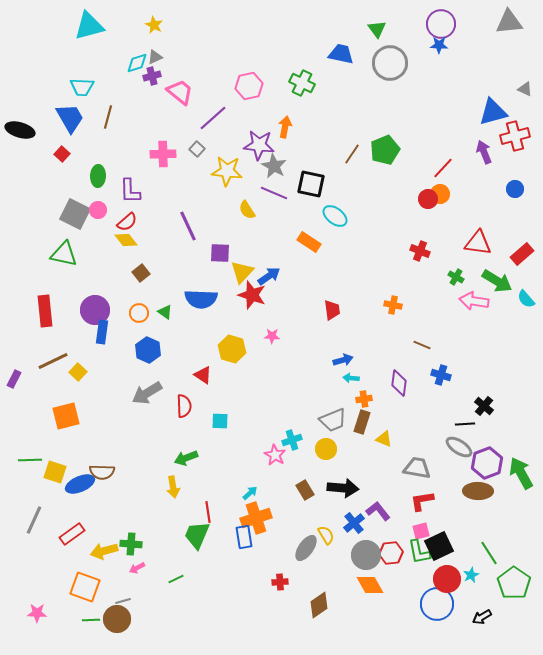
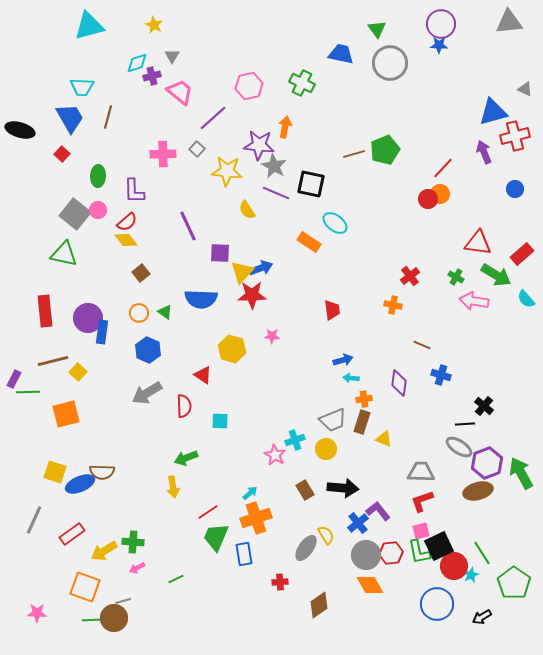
gray triangle at (155, 57): moved 17 px right, 1 px up; rotated 35 degrees counterclockwise
brown line at (352, 154): moved 2 px right; rotated 40 degrees clockwise
purple L-shape at (130, 191): moved 4 px right
purple line at (274, 193): moved 2 px right
gray square at (75, 214): rotated 12 degrees clockwise
cyan ellipse at (335, 216): moved 7 px down
red cross at (420, 251): moved 10 px left, 25 px down; rotated 30 degrees clockwise
blue arrow at (269, 276): moved 8 px left, 8 px up; rotated 15 degrees clockwise
green arrow at (497, 281): moved 1 px left, 6 px up
red star at (252, 295): rotated 20 degrees counterclockwise
purple circle at (95, 310): moved 7 px left, 8 px down
brown line at (53, 361): rotated 12 degrees clockwise
orange square at (66, 416): moved 2 px up
cyan cross at (292, 440): moved 3 px right
green line at (30, 460): moved 2 px left, 68 px up
gray trapezoid at (417, 468): moved 4 px right, 4 px down; rotated 8 degrees counterclockwise
brown ellipse at (478, 491): rotated 16 degrees counterclockwise
red L-shape at (422, 501): rotated 10 degrees counterclockwise
red line at (208, 512): rotated 65 degrees clockwise
blue cross at (354, 523): moved 4 px right
green trapezoid at (197, 535): moved 19 px right, 2 px down
blue rectangle at (244, 537): moved 17 px down
green cross at (131, 544): moved 2 px right, 2 px up
yellow arrow at (104, 551): rotated 16 degrees counterclockwise
green line at (489, 553): moved 7 px left
red circle at (447, 579): moved 7 px right, 13 px up
brown circle at (117, 619): moved 3 px left, 1 px up
